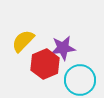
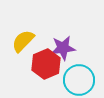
red hexagon: moved 1 px right
cyan circle: moved 1 px left
